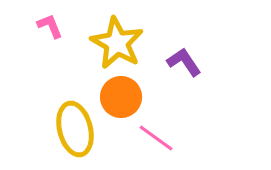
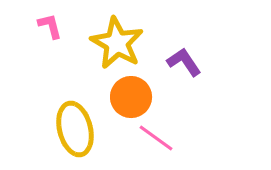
pink L-shape: rotated 8 degrees clockwise
orange circle: moved 10 px right
